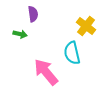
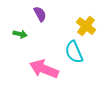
purple semicircle: moved 7 px right; rotated 21 degrees counterclockwise
cyan semicircle: moved 2 px right, 1 px up; rotated 10 degrees counterclockwise
pink arrow: moved 2 px left, 3 px up; rotated 28 degrees counterclockwise
